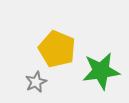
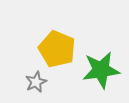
green star: moved 1 px up
